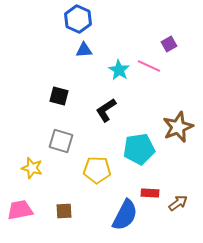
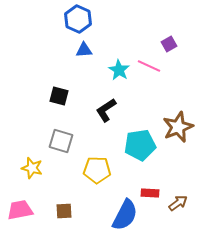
cyan pentagon: moved 1 px right, 4 px up
